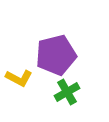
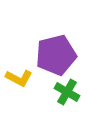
green cross: rotated 30 degrees counterclockwise
